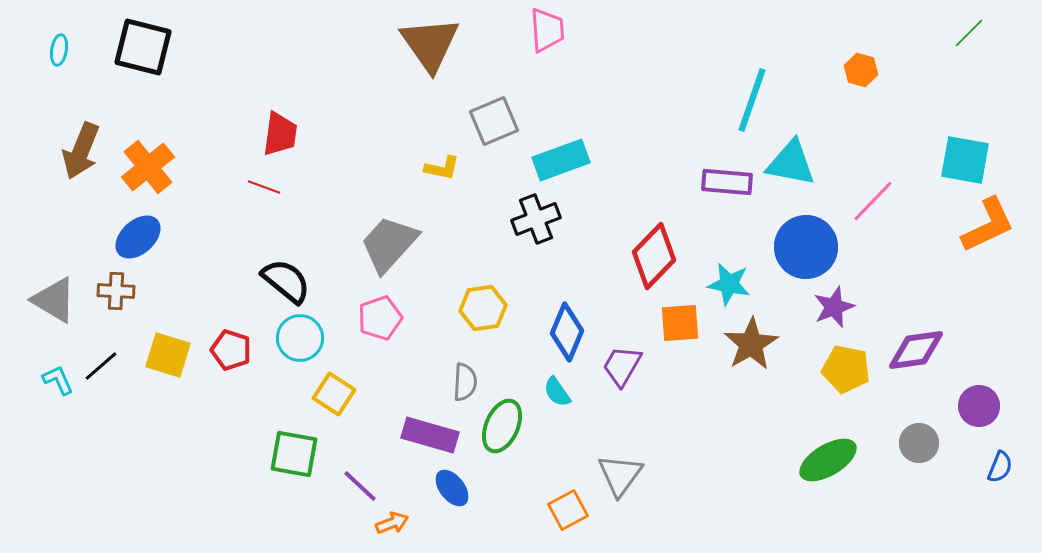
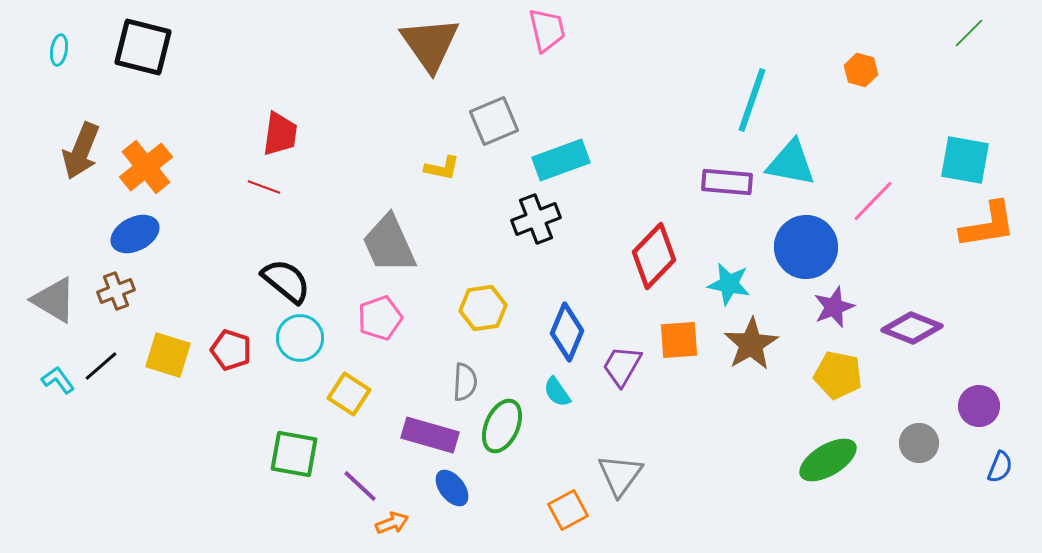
pink trapezoid at (547, 30): rotated 9 degrees counterclockwise
orange cross at (148, 167): moved 2 px left
orange L-shape at (988, 225): rotated 16 degrees clockwise
blue ellipse at (138, 237): moved 3 px left, 3 px up; rotated 15 degrees clockwise
gray trapezoid at (389, 244): rotated 66 degrees counterclockwise
brown cross at (116, 291): rotated 24 degrees counterclockwise
orange square at (680, 323): moved 1 px left, 17 px down
purple diamond at (916, 350): moved 4 px left, 22 px up; rotated 30 degrees clockwise
yellow pentagon at (846, 369): moved 8 px left, 6 px down
cyan L-shape at (58, 380): rotated 12 degrees counterclockwise
yellow square at (334, 394): moved 15 px right
